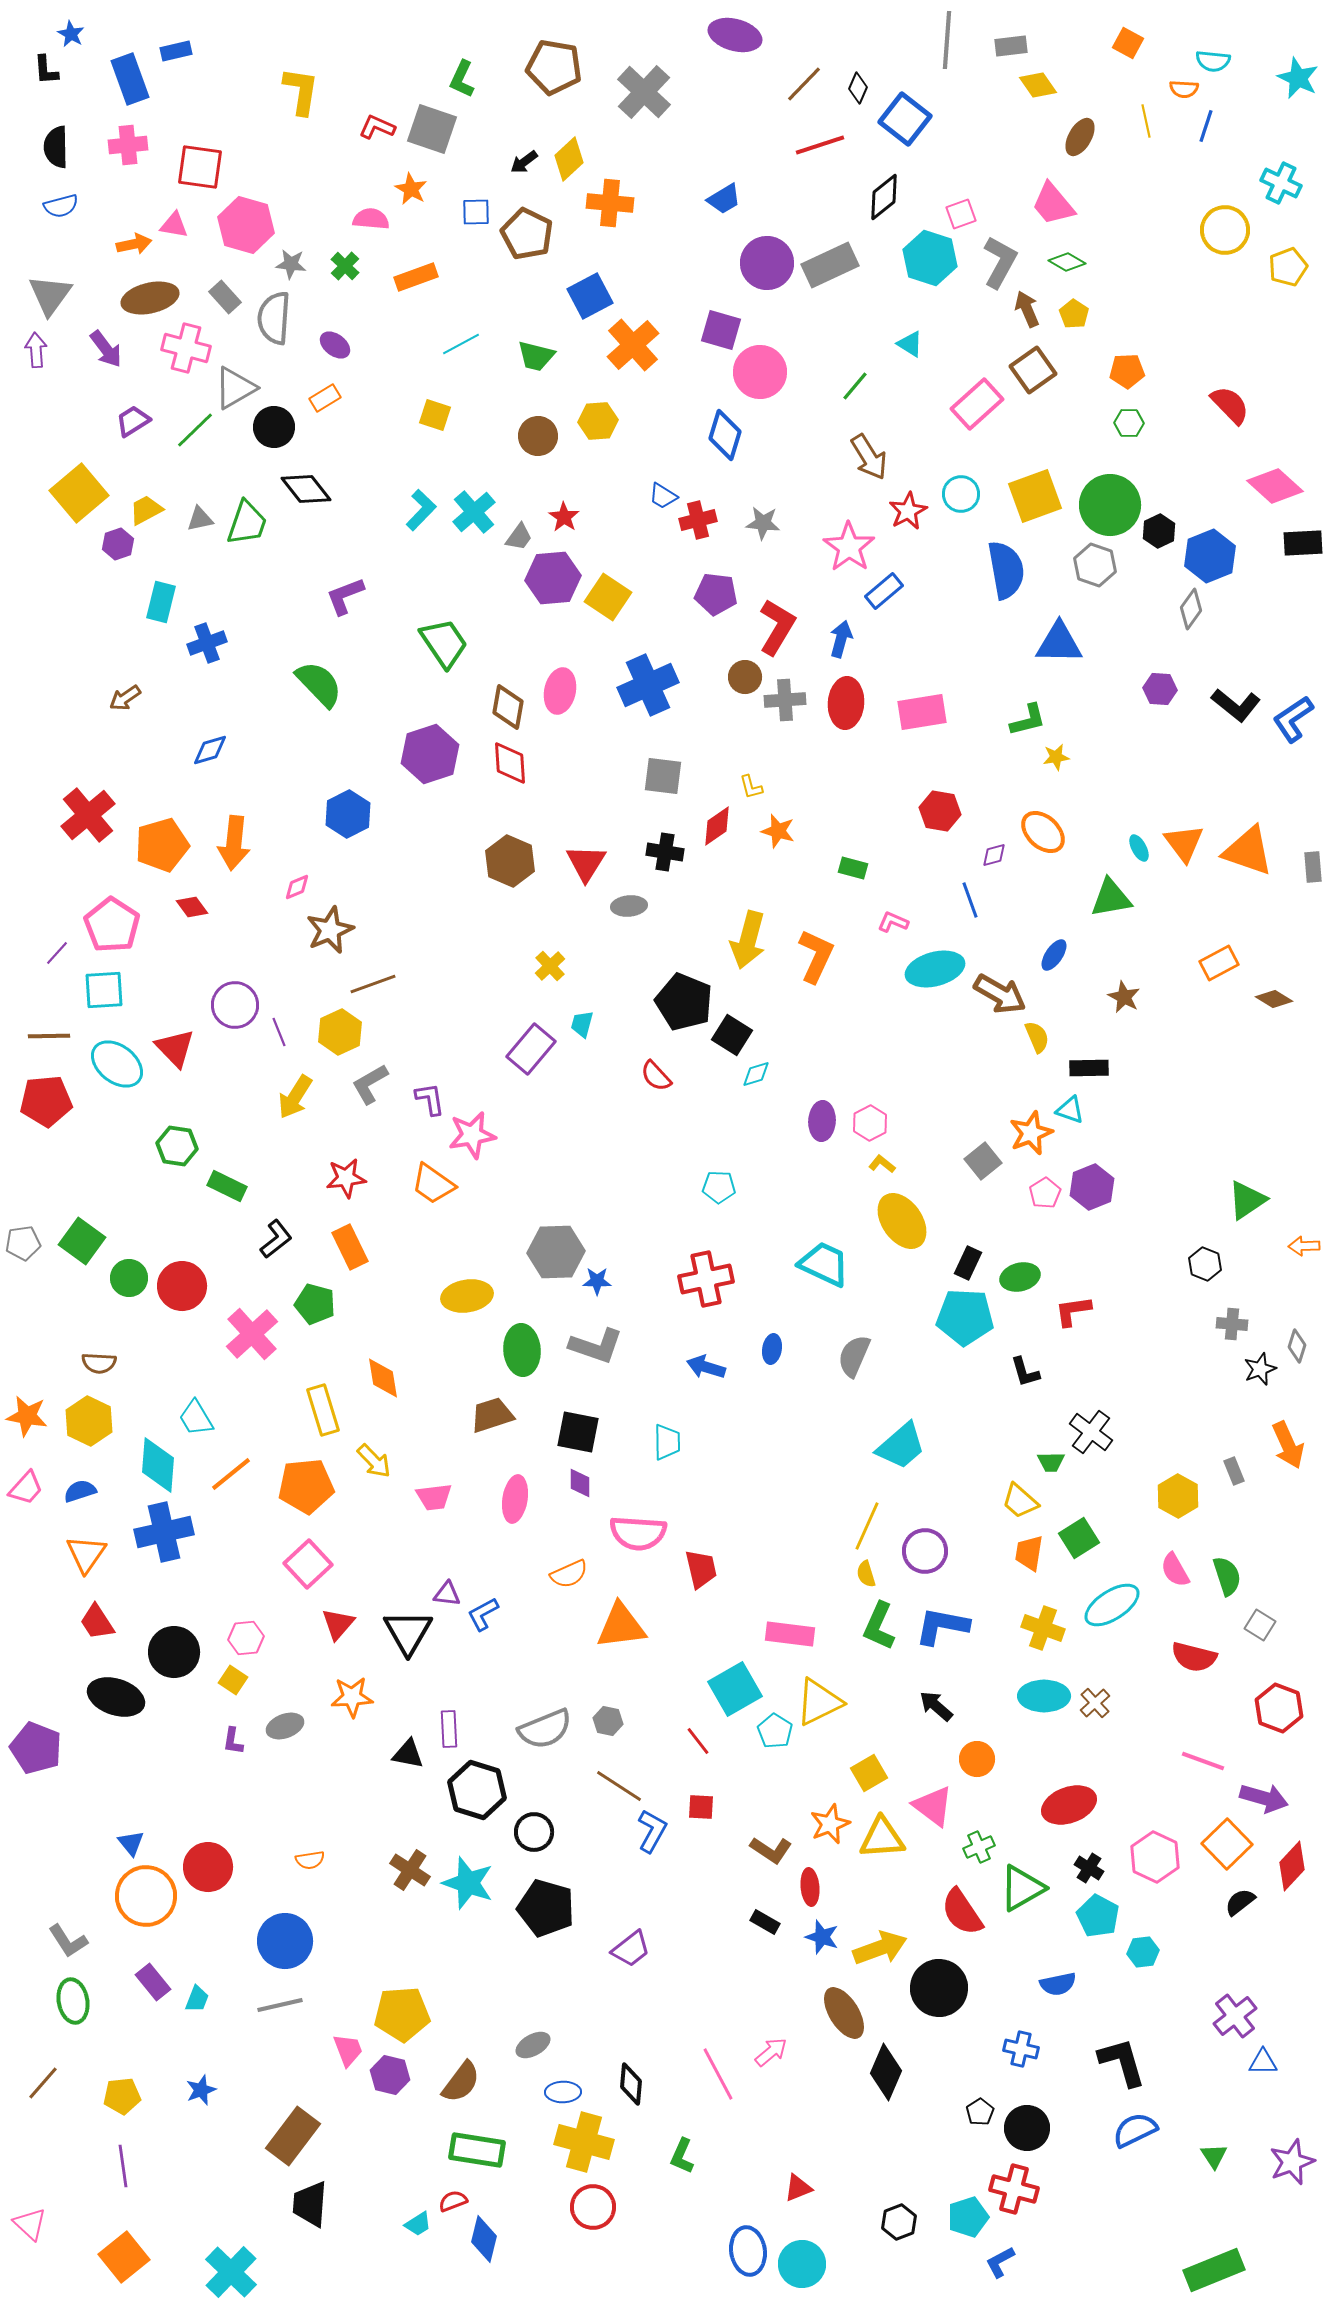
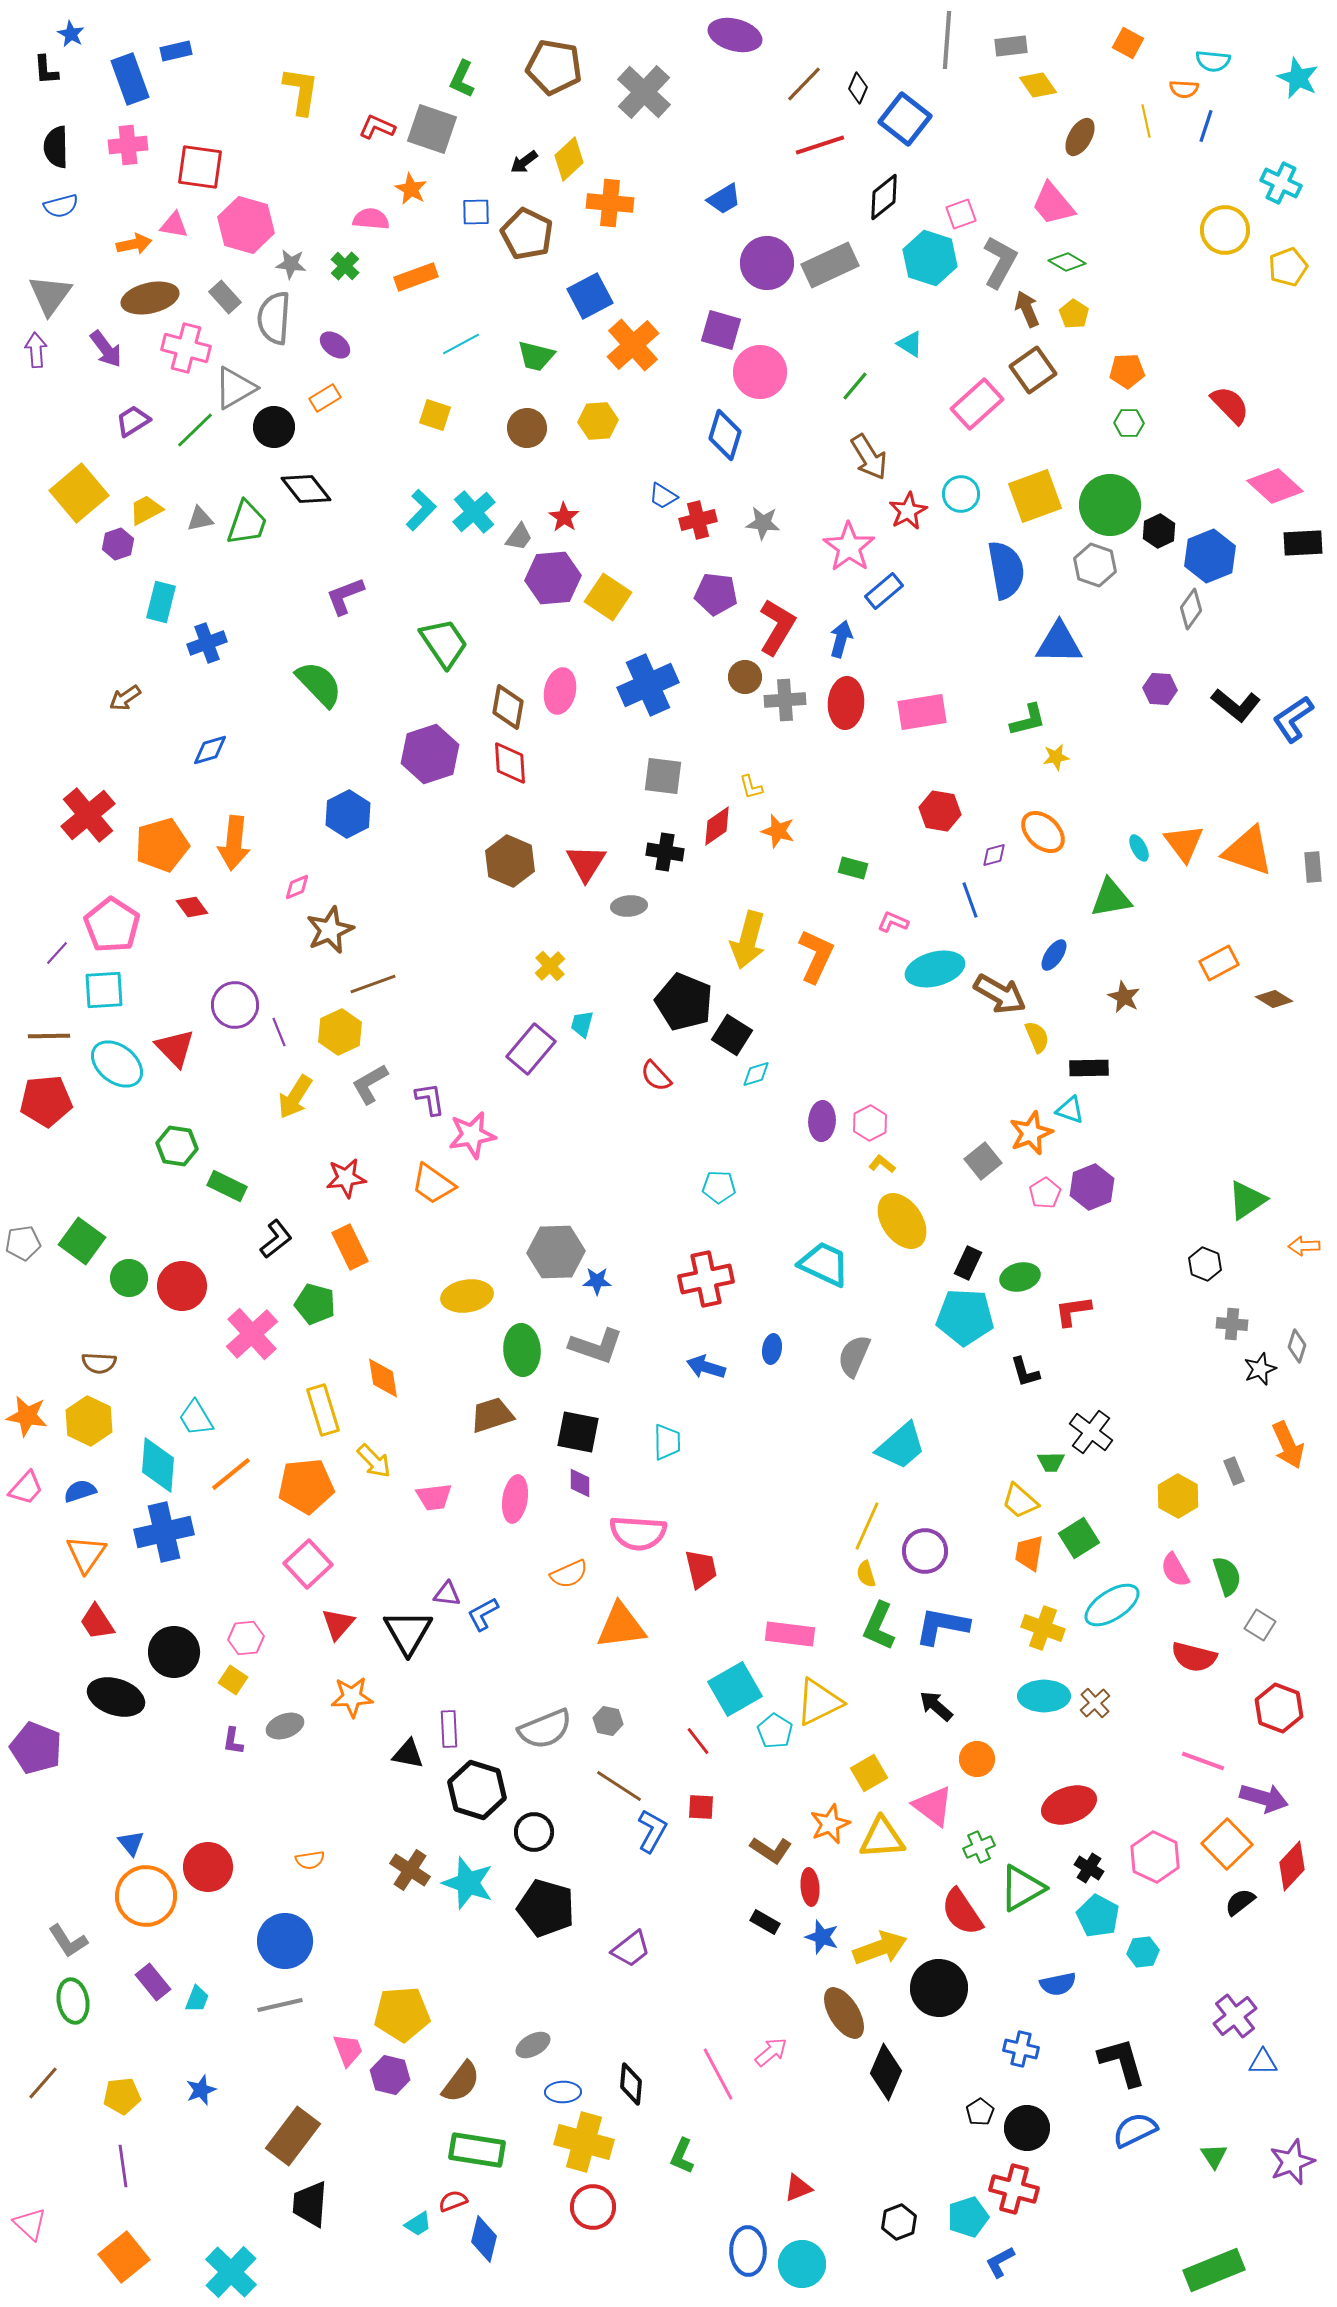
brown circle at (538, 436): moved 11 px left, 8 px up
blue ellipse at (748, 2251): rotated 6 degrees clockwise
